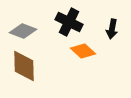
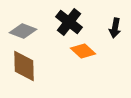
black cross: rotated 12 degrees clockwise
black arrow: moved 3 px right, 1 px up
